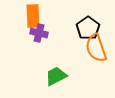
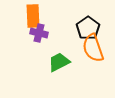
orange semicircle: moved 3 px left
green trapezoid: moved 3 px right, 14 px up
